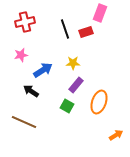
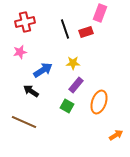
pink star: moved 1 px left, 3 px up
